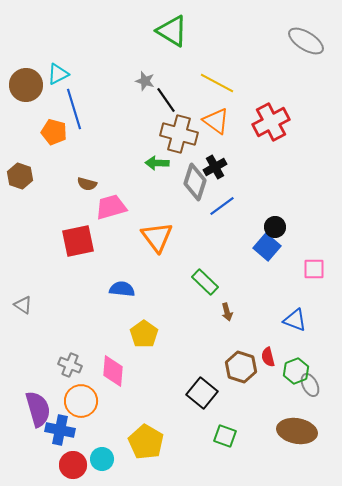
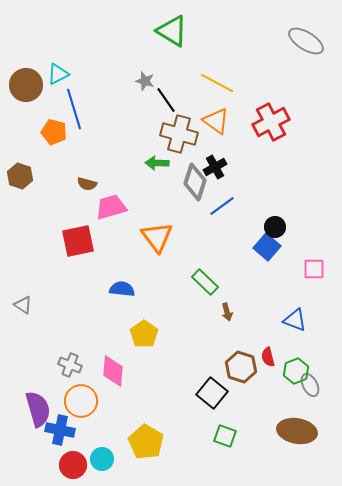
black square at (202, 393): moved 10 px right
